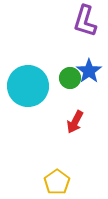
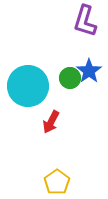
red arrow: moved 24 px left
